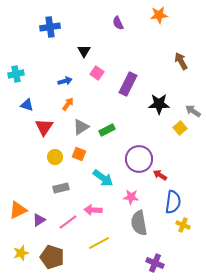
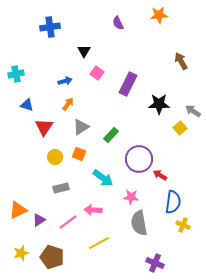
green rectangle: moved 4 px right, 5 px down; rotated 21 degrees counterclockwise
